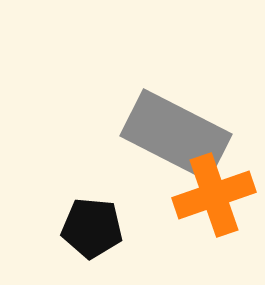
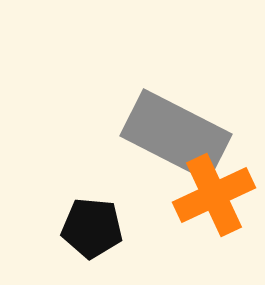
orange cross: rotated 6 degrees counterclockwise
